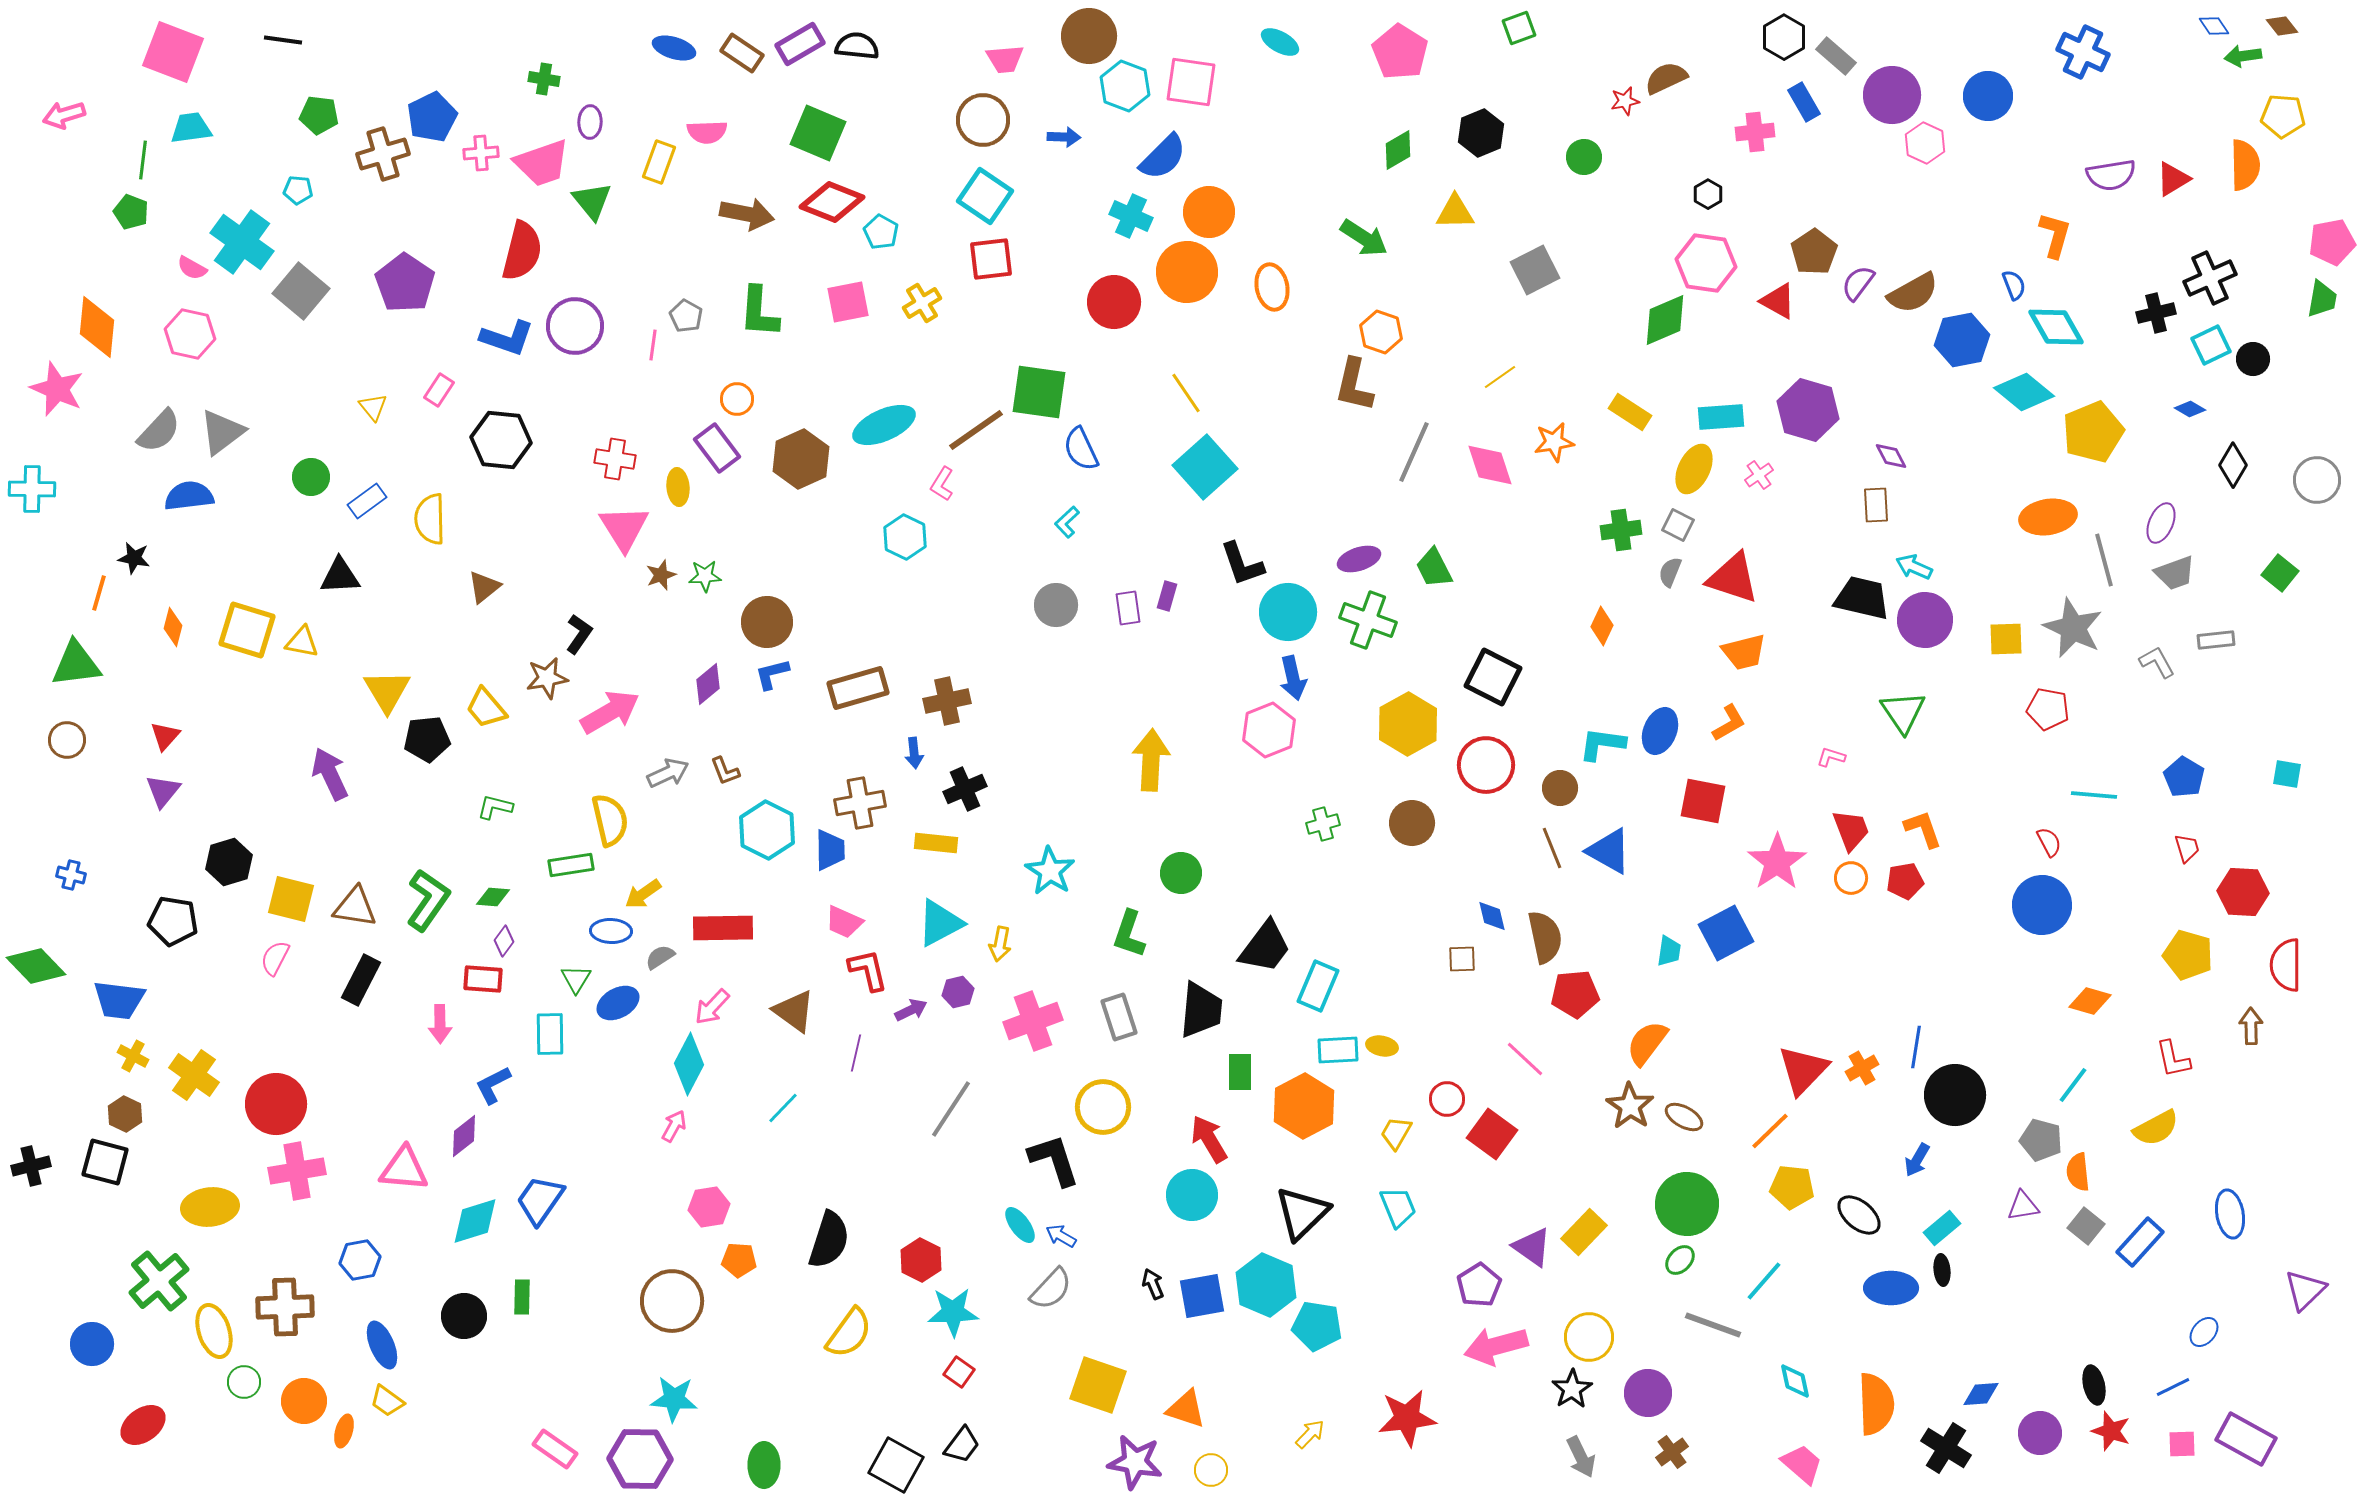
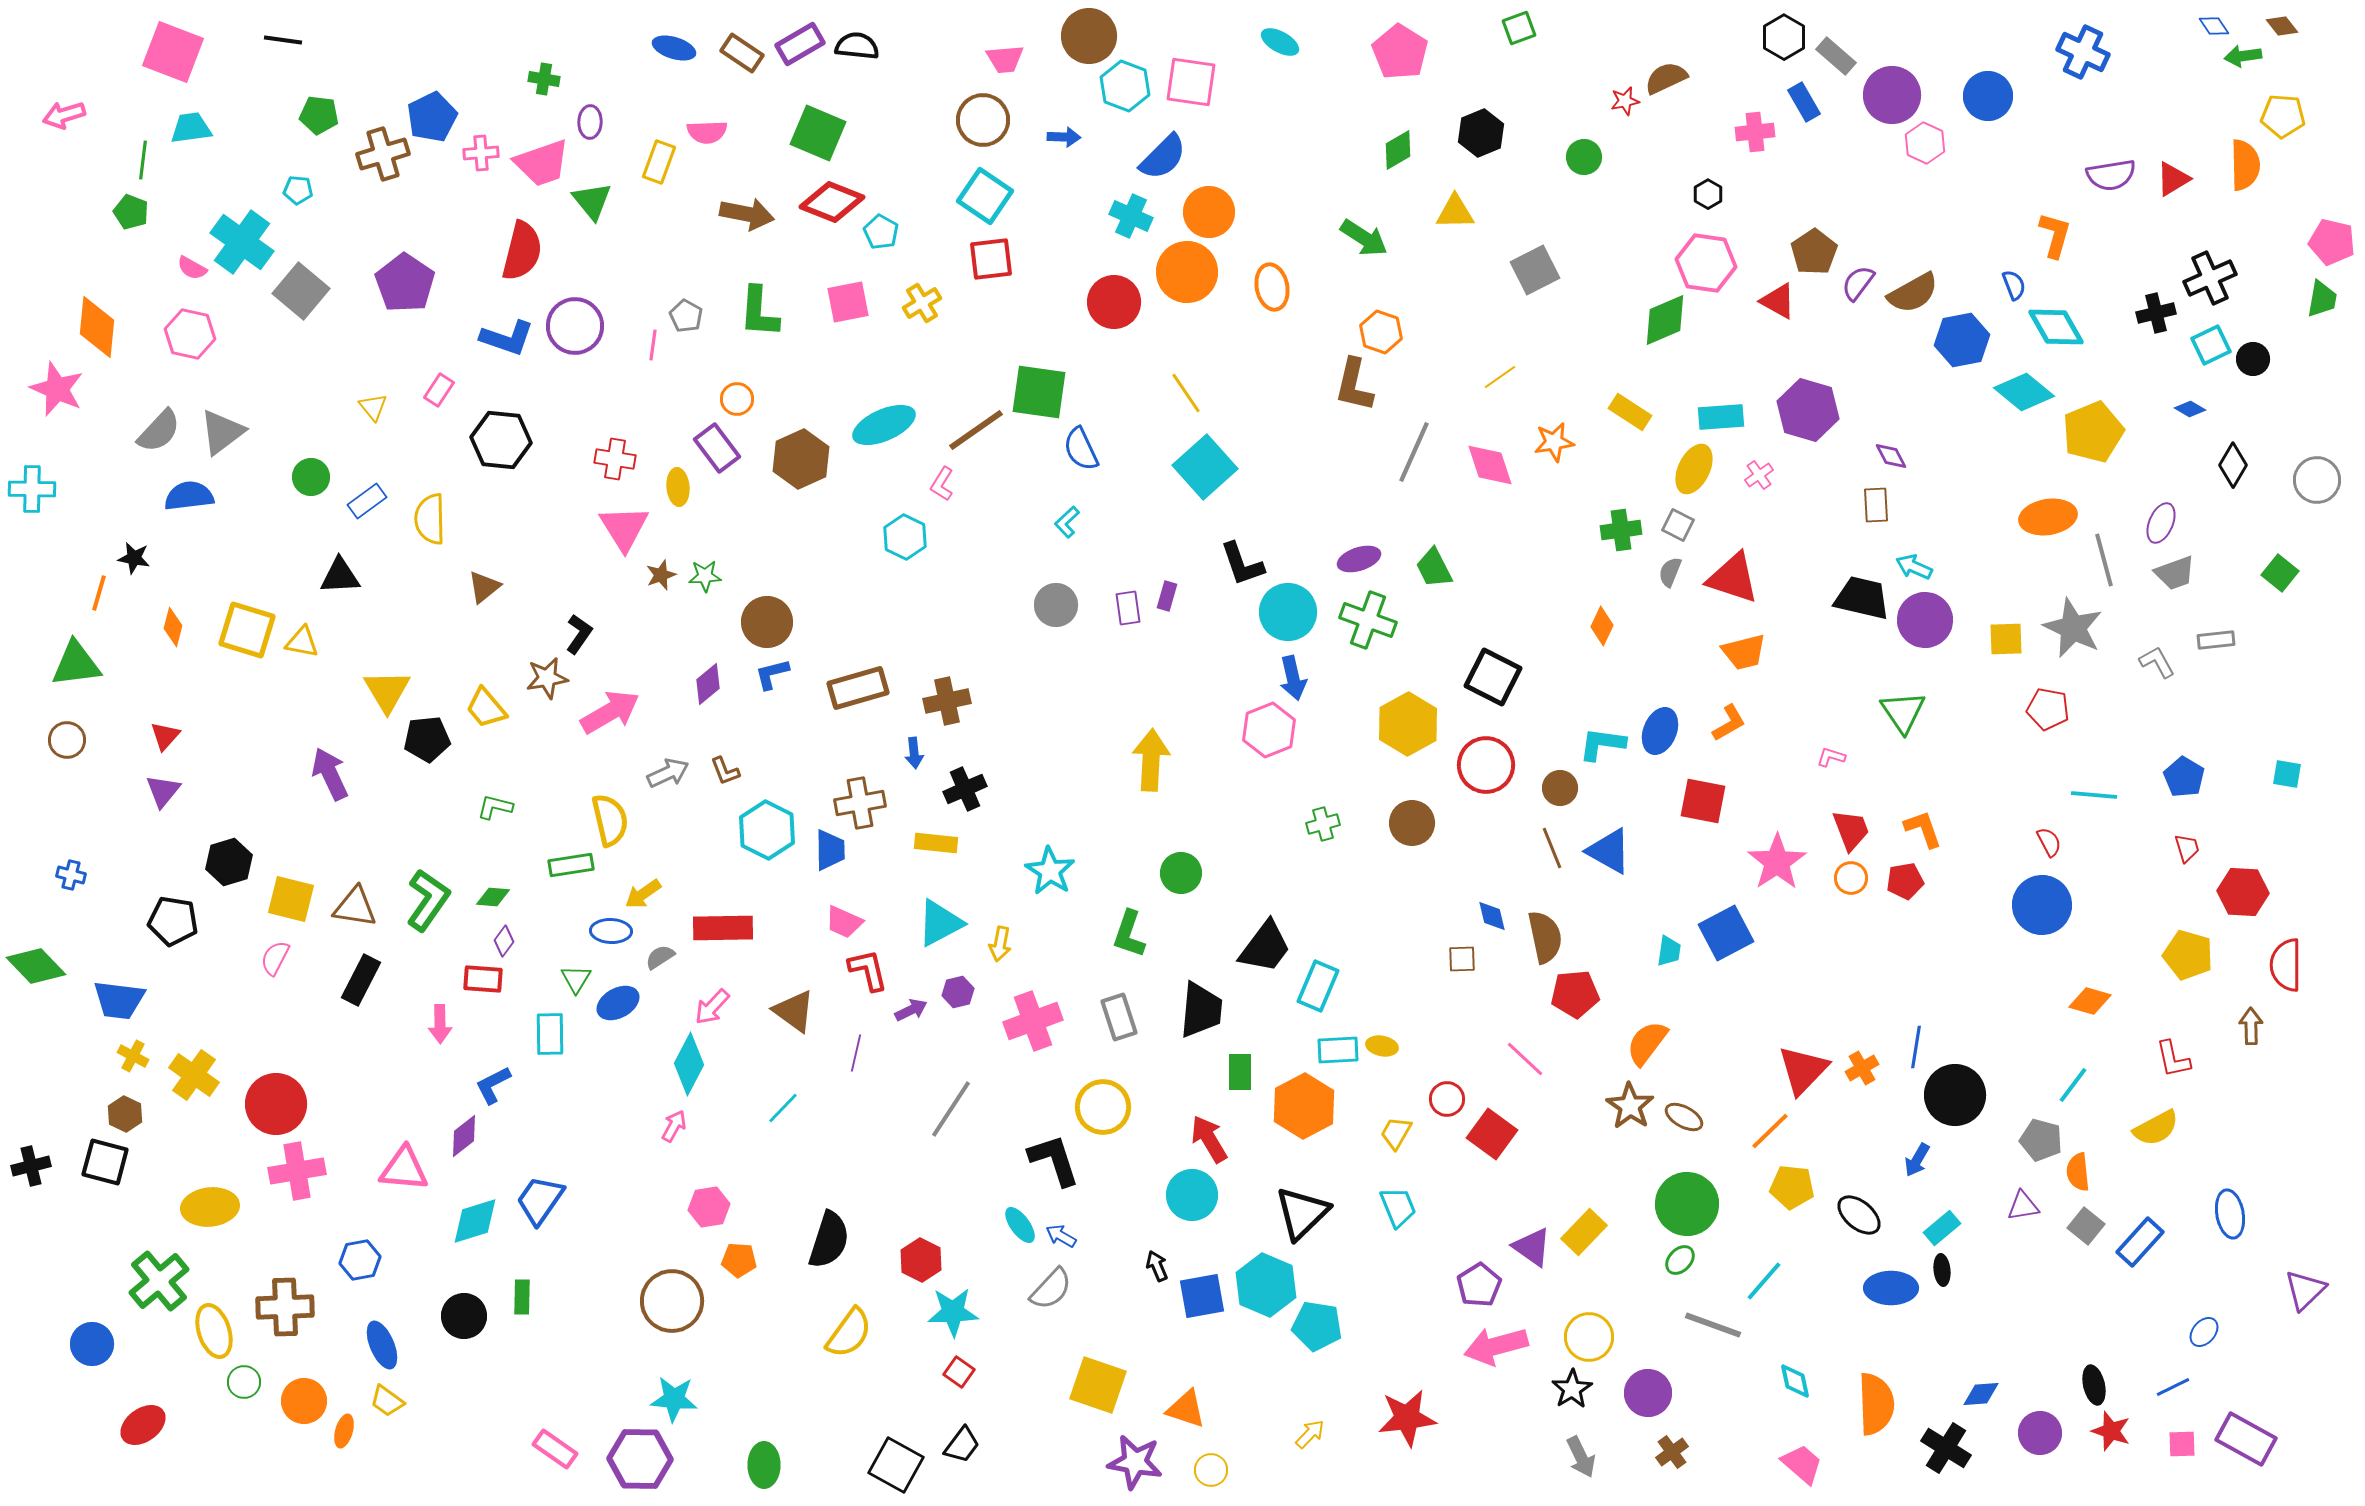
pink pentagon at (2332, 242): rotated 24 degrees clockwise
black arrow at (1153, 1284): moved 4 px right, 18 px up
